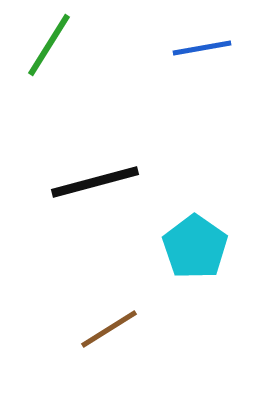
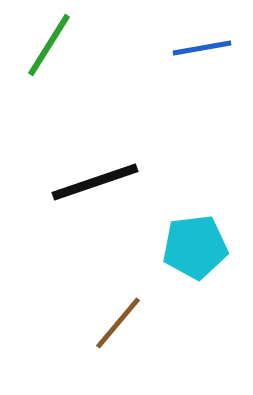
black line: rotated 4 degrees counterclockwise
cyan pentagon: rotated 30 degrees clockwise
brown line: moved 9 px right, 6 px up; rotated 18 degrees counterclockwise
